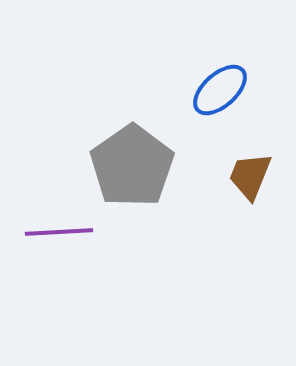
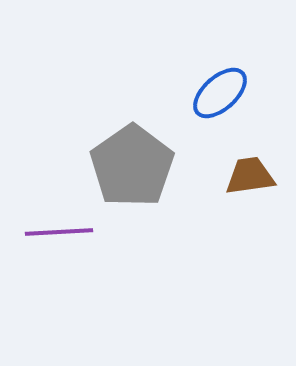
blue ellipse: moved 3 px down
brown trapezoid: rotated 60 degrees clockwise
